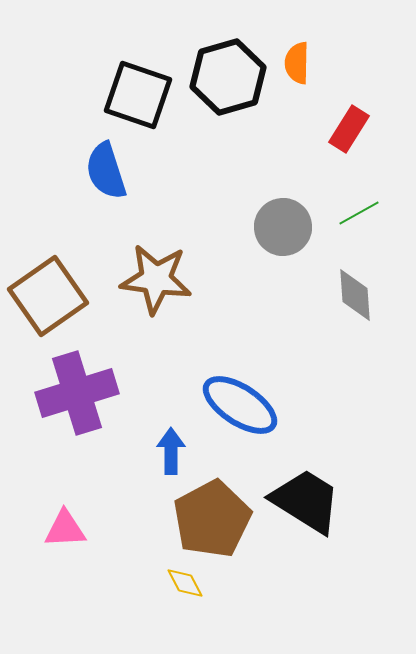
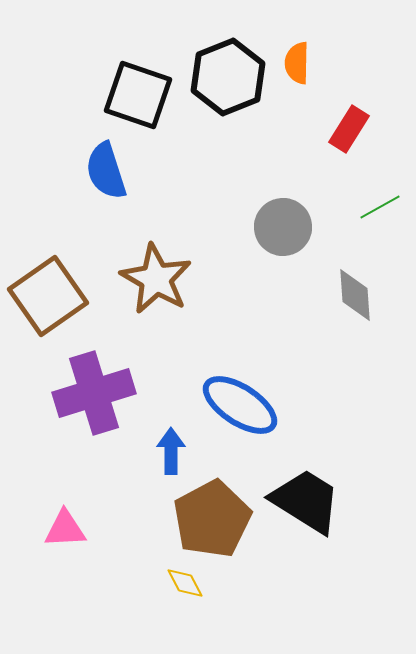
black hexagon: rotated 6 degrees counterclockwise
green line: moved 21 px right, 6 px up
brown star: rotated 22 degrees clockwise
purple cross: moved 17 px right
